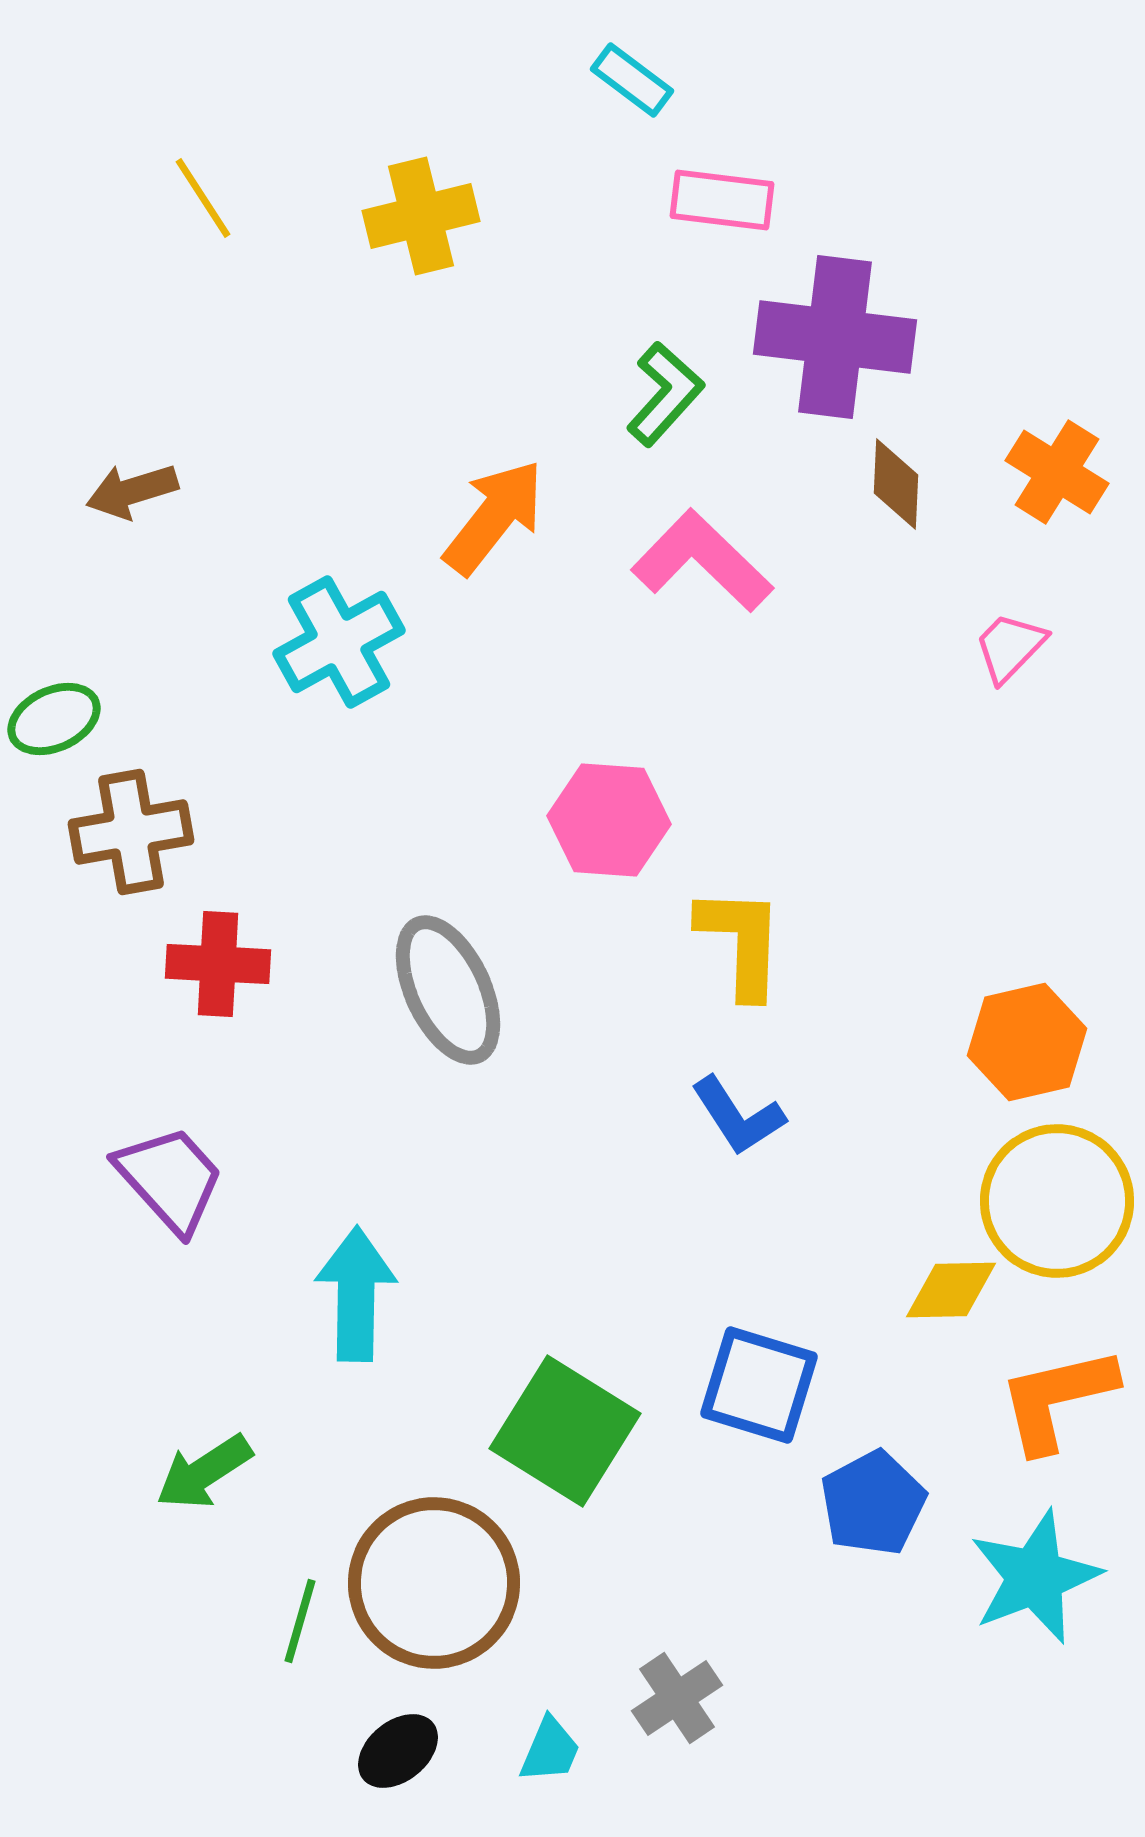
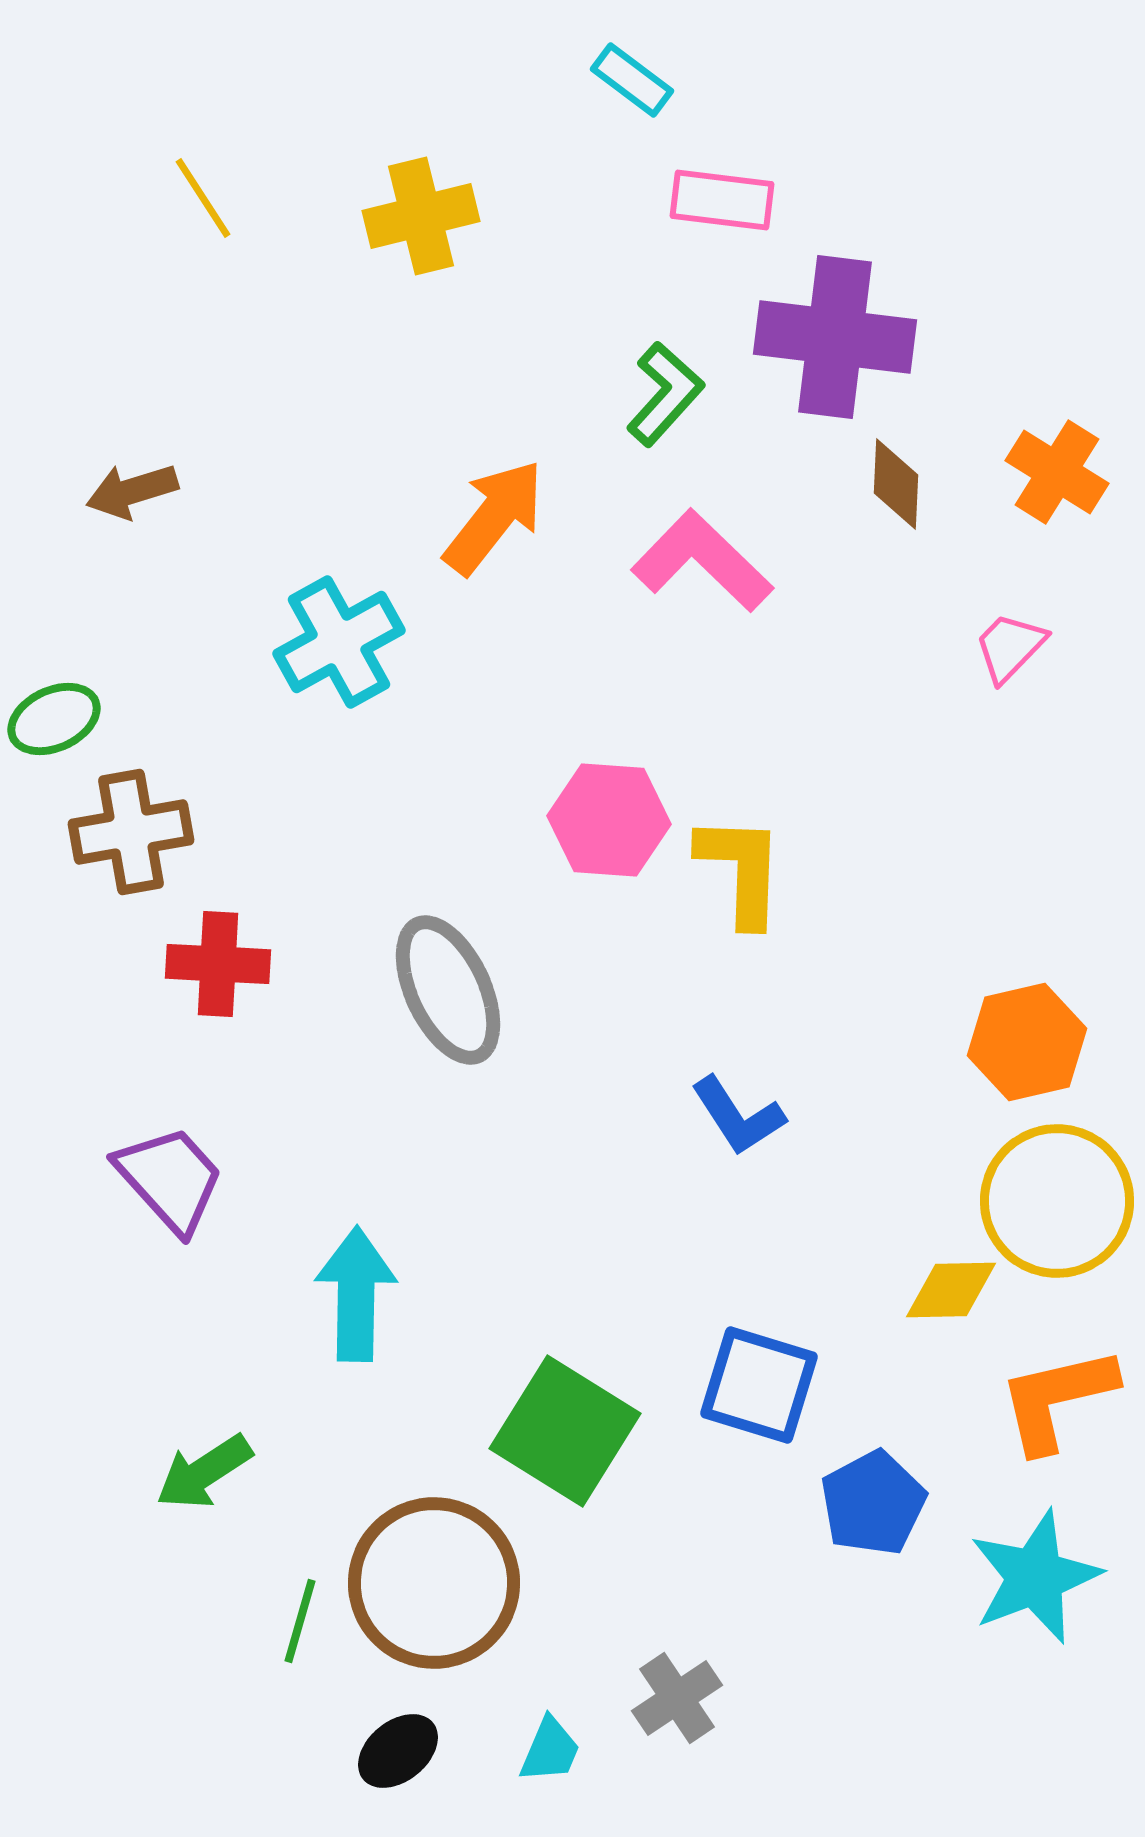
yellow L-shape: moved 72 px up
